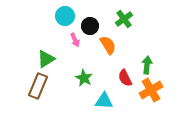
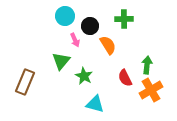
green cross: rotated 36 degrees clockwise
green triangle: moved 15 px right, 2 px down; rotated 18 degrees counterclockwise
green star: moved 2 px up
brown rectangle: moved 13 px left, 4 px up
cyan triangle: moved 9 px left, 3 px down; rotated 12 degrees clockwise
